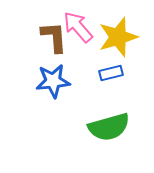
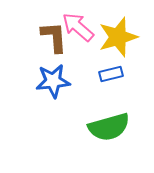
pink arrow: rotated 8 degrees counterclockwise
blue rectangle: moved 1 px down
